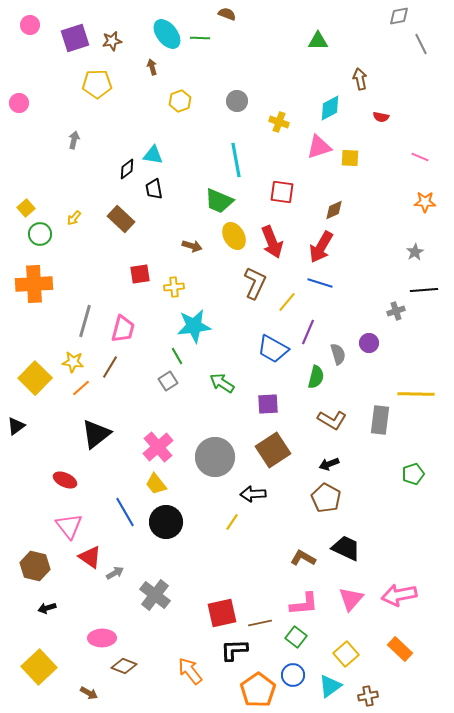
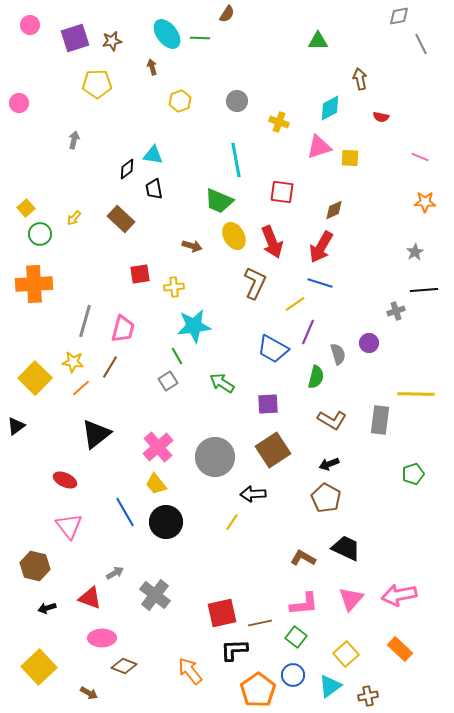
brown semicircle at (227, 14): rotated 102 degrees clockwise
yellow line at (287, 302): moved 8 px right, 2 px down; rotated 15 degrees clockwise
red triangle at (90, 557): moved 41 px down; rotated 15 degrees counterclockwise
